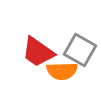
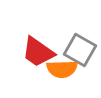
orange semicircle: moved 2 px up
